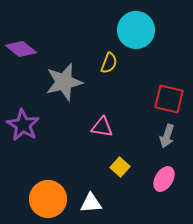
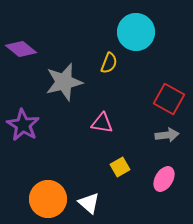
cyan circle: moved 2 px down
red square: rotated 16 degrees clockwise
pink triangle: moved 4 px up
gray arrow: moved 1 px up; rotated 115 degrees counterclockwise
yellow square: rotated 18 degrees clockwise
white triangle: moved 2 px left; rotated 45 degrees clockwise
